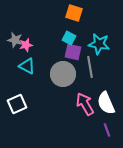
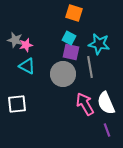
purple square: moved 2 px left
white square: rotated 18 degrees clockwise
